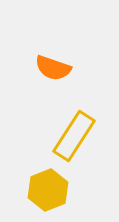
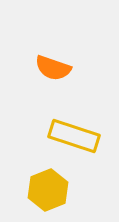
yellow rectangle: rotated 75 degrees clockwise
